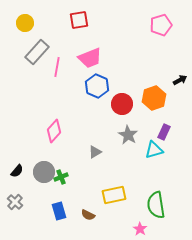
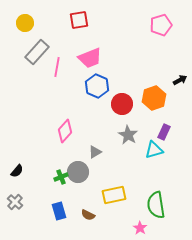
pink diamond: moved 11 px right
gray circle: moved 34 px right
pink star: moved 1 px up
